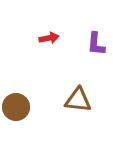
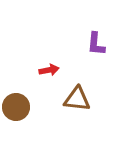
red arrow: moved 32 px down
brown triangle: moved 1 px left, 1 px up
